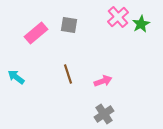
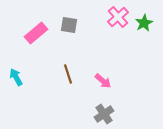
green star: moved 3 px right, 1 px up
cyan arrow: rotated 24 degrees clockwise
pink arrow: rotated 60 degrees clockwise
